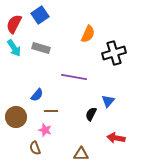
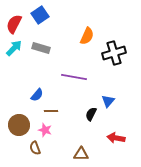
orange semicircle: moved 1 px left, 2 px down
cyan arrow: rotated 102 degrees counterclockwise
brown circle: moved 3 px right, 8 px down
